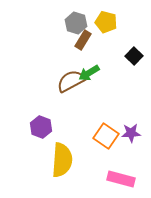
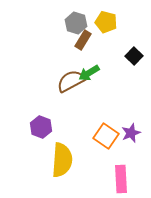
purple star: rotated 18 degrees counterclockwise
pink rectangle: rotated 72 degrees clockwise
